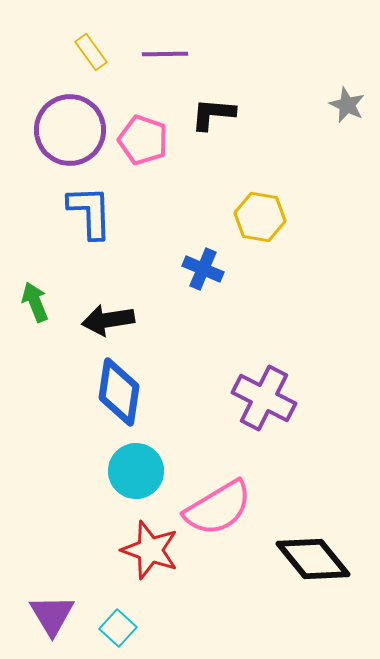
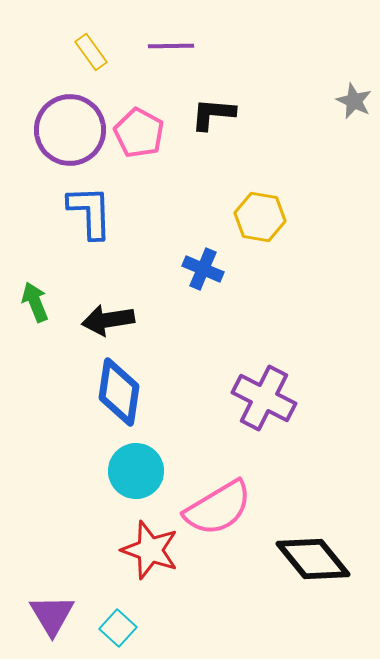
purple line: moved 6 px right, 8 px up
gray star: moved 7 px right, 4 px up
pink pentagon: moved 4 px left, 7 px up; rotated 9 degrees clockwise
